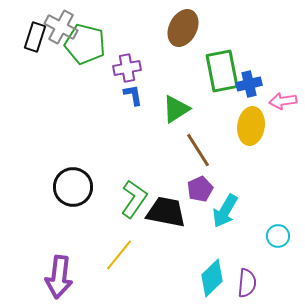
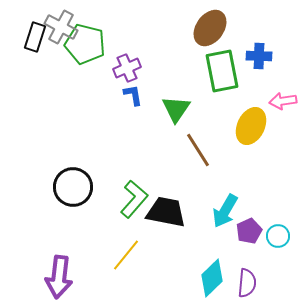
brown ellipse: moved 27 px right; rotated 9 degrees clockwise
purple cross: rotated 12 degrees counterclockwise
blue cross: moved 10 px right, 28 px up; rotated 15 degrees clockwise
green triangle: rotated 24 degrees counterclockwise
yellow ellipse: rotated 18 degrees clockwise
purple pentagon: moved 49 px right, 42 px down
green L-shape: rotated 6 degrees clockwise
yellow line: moved 7 px right
